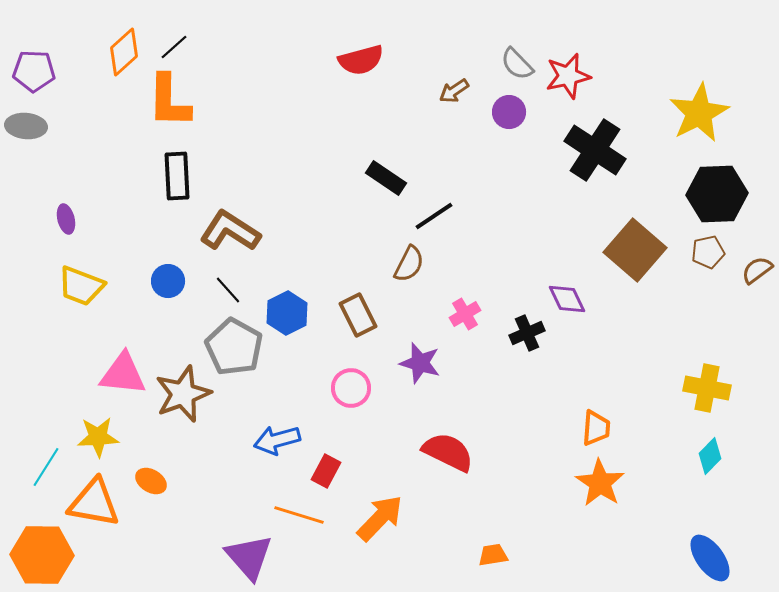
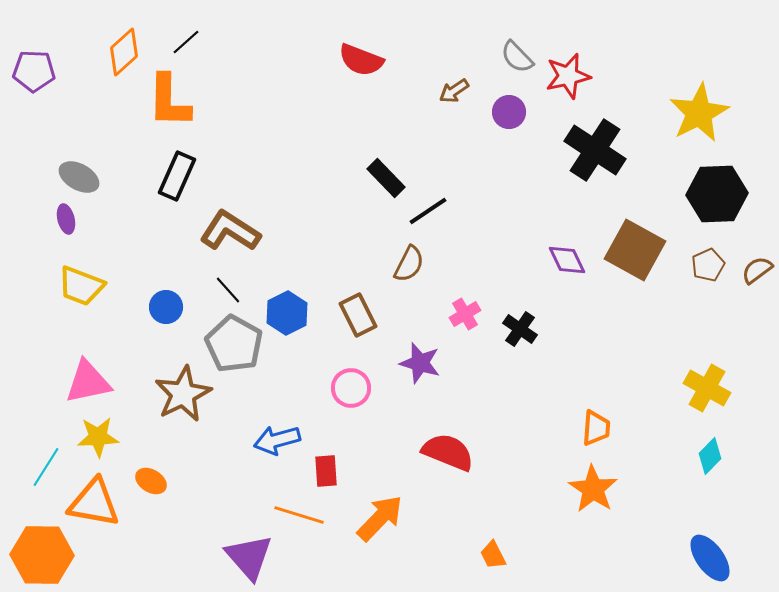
black line at (174, 47): moved 12 px right, 5 px up
red semicircle at (361, 60): rotated 36 degrees clockwise
gray semicircle at (517, 64): moved 7 px up
gray ellipse at (26, 126): moved 53 px right, 51 px down; rotated 24 degrees clockwise
black rectangle at (177, 176): rotated 27 degrees clockwise
black rectangle at (386, 178): rotated 12 degrees clockwise
black line at (434, 216): moved 6 px left, 5 px up
brown square at (635, 250): rotated 12 degrees counterclockwise
brown pentagon at (708, 252): moved 13 px down; rotated 12 degrees counterclockwise
blue circle at (168, 281): moved 2 px left, 26 px down
purple diamond at (567, 299): moved 39 px up
black cross at (527, 333): moved 7 px left, 4 px up; rotated 32 degrees counterclockwise
gray pentagon at (234, 347): moved 3 px up
pink triangle at (123, 374): moved 35 px left, 8 px down; rotated 18 degrees counterclockwise
yellow cross at (707, 388): rotated 18 degrees clockwise
brown star at (183, 394): rotated 6 degrees counterclockwise
red semicircle at (448, 452): rotated 4 degrees counterclockwise
red rectangle at (326, 471): rotated 32 degrees counterclockwise
orange star at (600, 483): moved 7 px left, 6 px down
orange trapezoid at (493, 555): rotated 108 degrees counterclockwise
